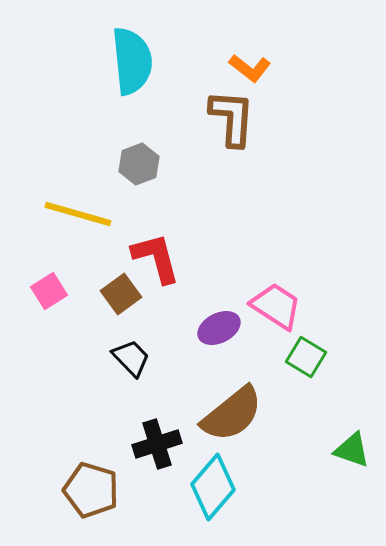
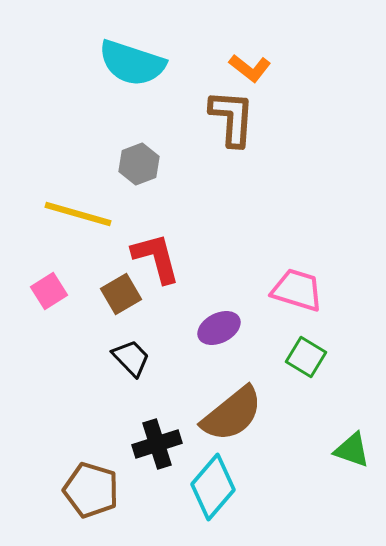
cyan semicircle: moved 2 px down; rotated 114 degrees clockwise
brown square: rotated 6 degrees clockwise
pink trapezoid: moved 21 px right, 16 px up; rotated 16 degrees counterclockwise
